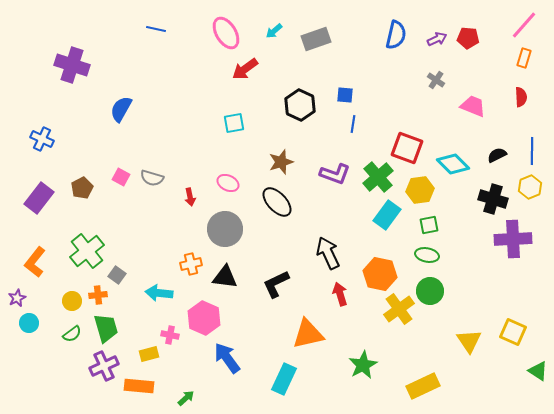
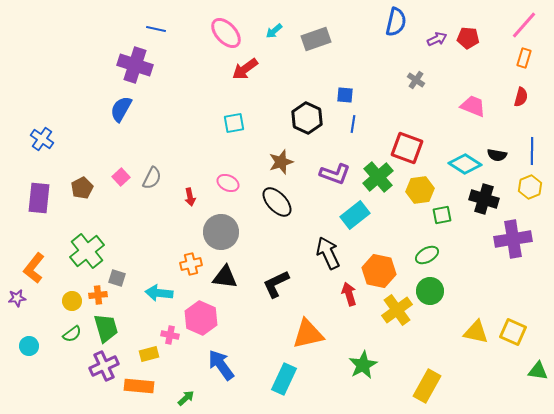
pink ellipse at (226, 33): rotated 12 degrees counterclockwise
blue semicircle at (396, 35): moved 13 px up
purple cross at (72, 65): moved 63 px right
gray cross at (436, 80): moved 20 px left
red semicircle at (521, 97): rotated 18 degrees clockwise
black hexagon at (300, 105): moved 7 px right, 13 px down
blue cross at (42, 139): rotated 10 degrees clockwise
black semicircle at (497, 155): rotated 144 degrees counterclockwise
cyan diamond at (453, 164): moved 12 px right; rotated 12 degrees counterclockwise
pink square at (121, 177): rotated 18 degrees clockwise
gray semicircle at (152, 178): rotated 80 degrees counterclockwise
purple rectangle at (39, 198): rotated 32 degrees counterclockwise
black cross at (493, 199): moved 9 px left
cyan rectangle at (387, 215): moved 32 px left; rotated 16 degrees clockwise
green square at (429, 225): moved 13 px right, 10 px up
gray circle at (225, 229): moved 4 px left, 3 px down
purple cross at (513, 239): rotated 6 degrees counterclockwise
green ellipse at (427, 255): rotated 40 degrees counterclockwise
orange L-shape at (35, 262): moved 1 px left, 6 px down
orange hexagon at (380, 274): moved 1 px left, 3 px up
gray square at (117, 275): moved 3 px down; rotated 18 degrees counterclockwise
red arrow at (340, 294): moved 9 px right
purple star at (17, 298): rotated 18 degrees clockwise
yellow cross at (399, 309): moved 2 px left, 1 px down
pink hexagon at (204, 318): moved 3 px left
cyan circle at (29, 323): moved 23 px down
yellow triangle at (469, 341): moved 7 px right, 9 px up; rotated 44 degrees counterclockwise
blue arrow at (227, 358): moved 6 px left, 7 px down
green triangle at (538, 371): rotated 25 degrees counterclockwise
yellow rectangle at (423, 386): moved 4 px right; rotated 36 degrees counterclockwise
